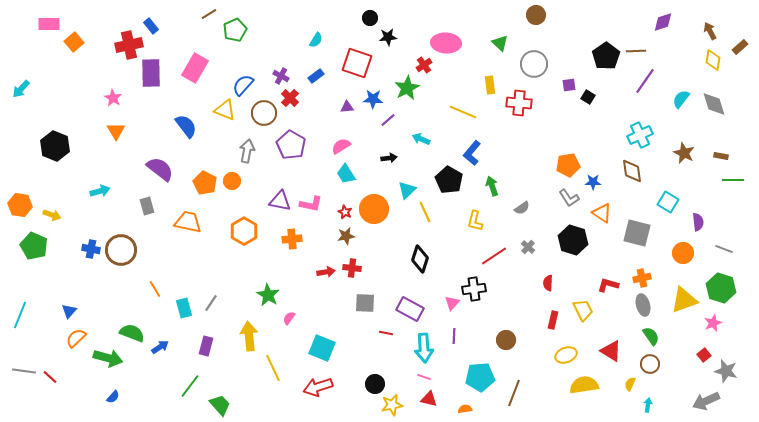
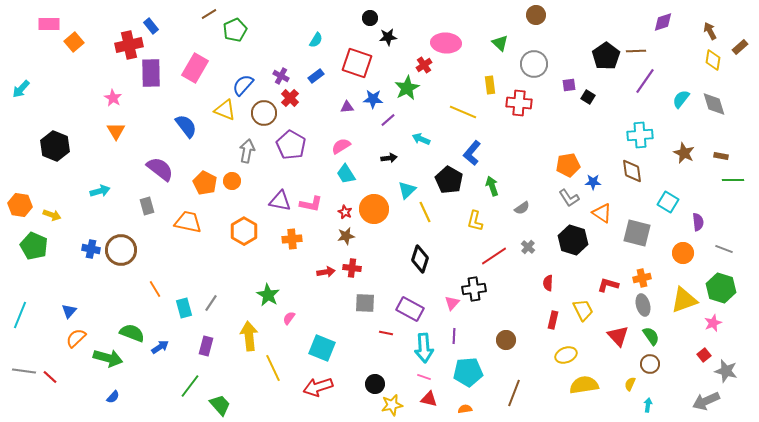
cyan cross at (640, 135): rotated 20 degrees clockwise
red triangle at (611, 351): moved 7 px right, 15 px up; rotated 15 degrees clockwise
cyan pentagon at (480, 377): moved 12 px left, 5 px up
